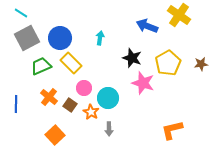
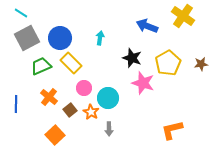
yellow cross: moved 4 px right, 1 px down
brown square: moved 5 px down; rotated 16 degrees clockwise
